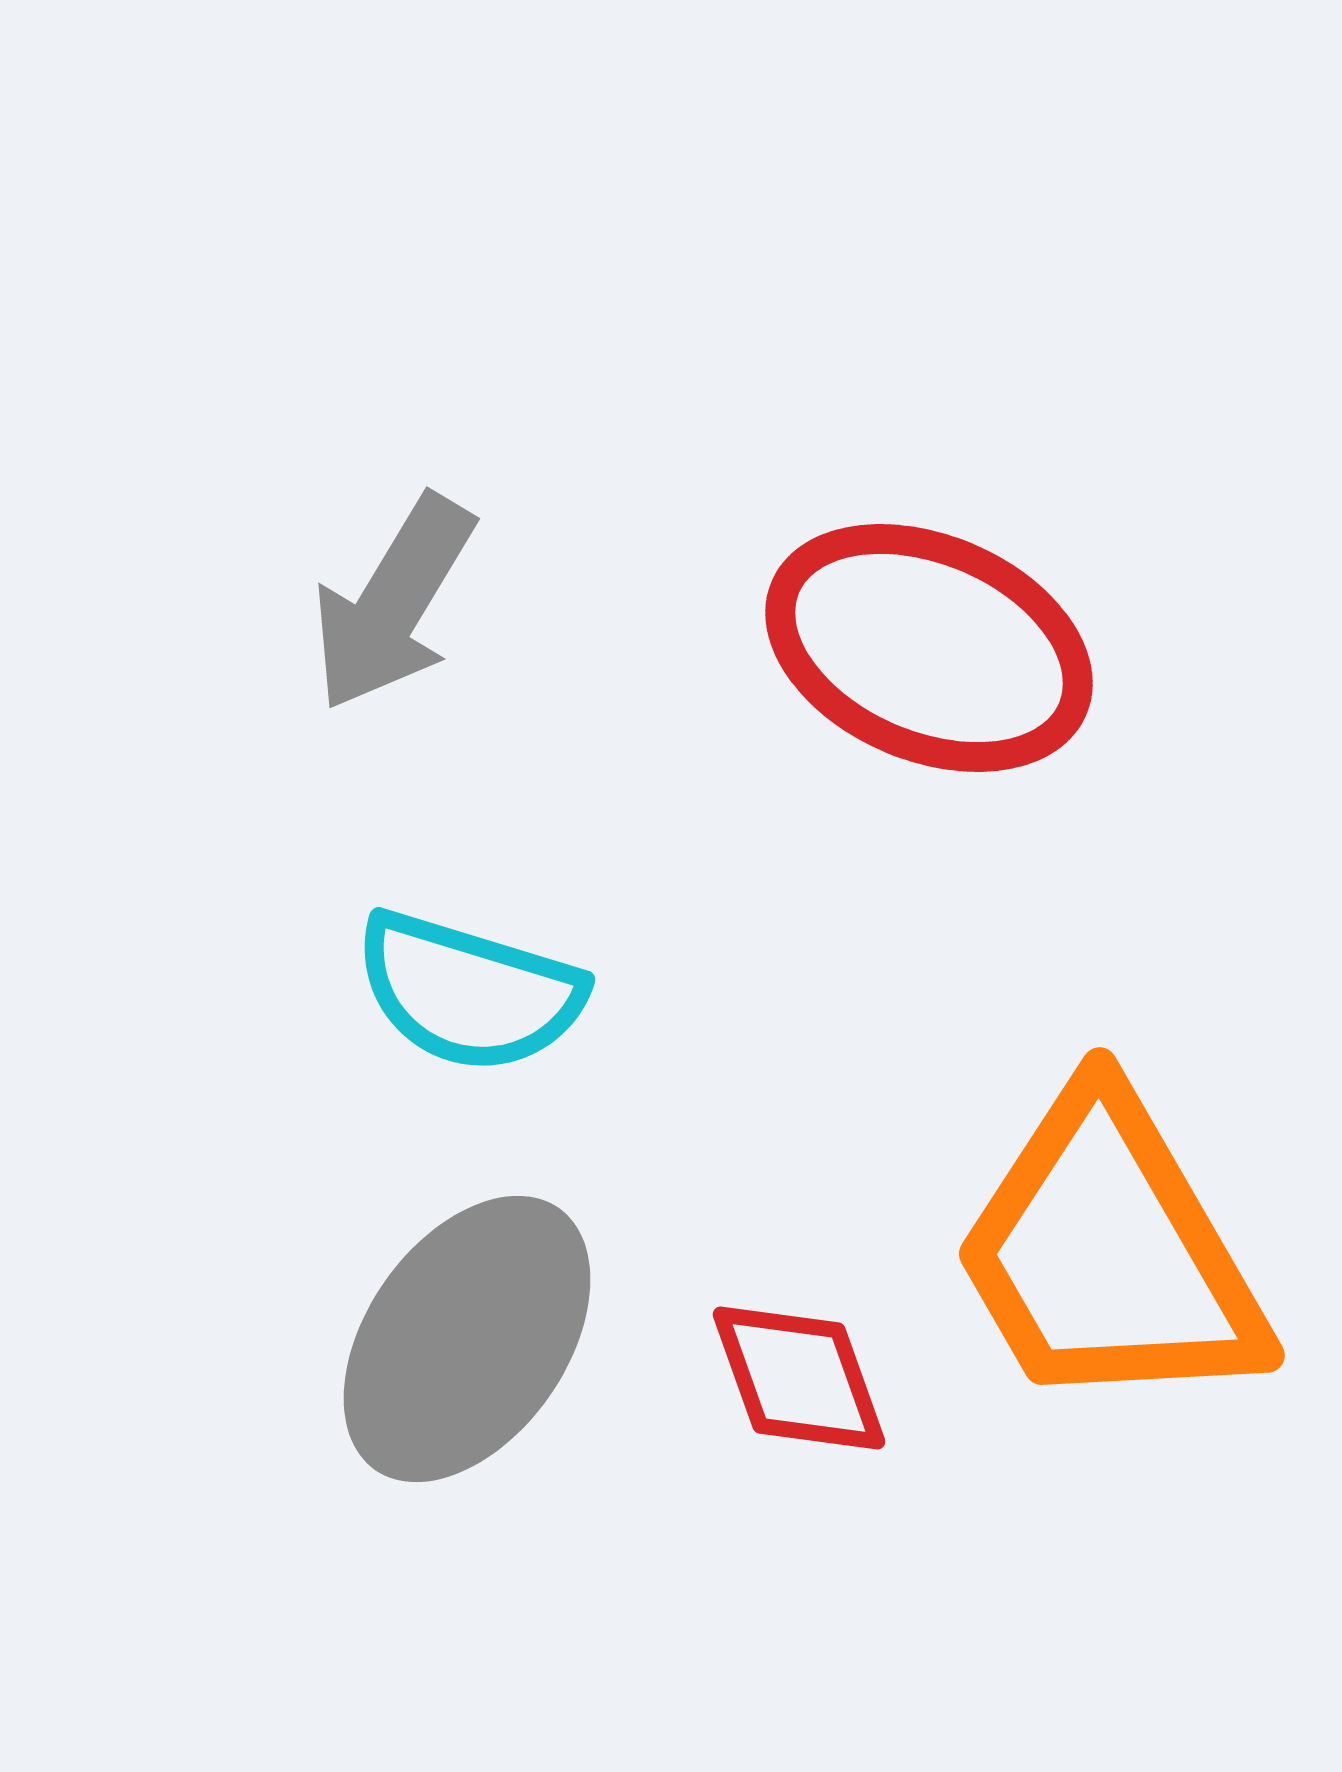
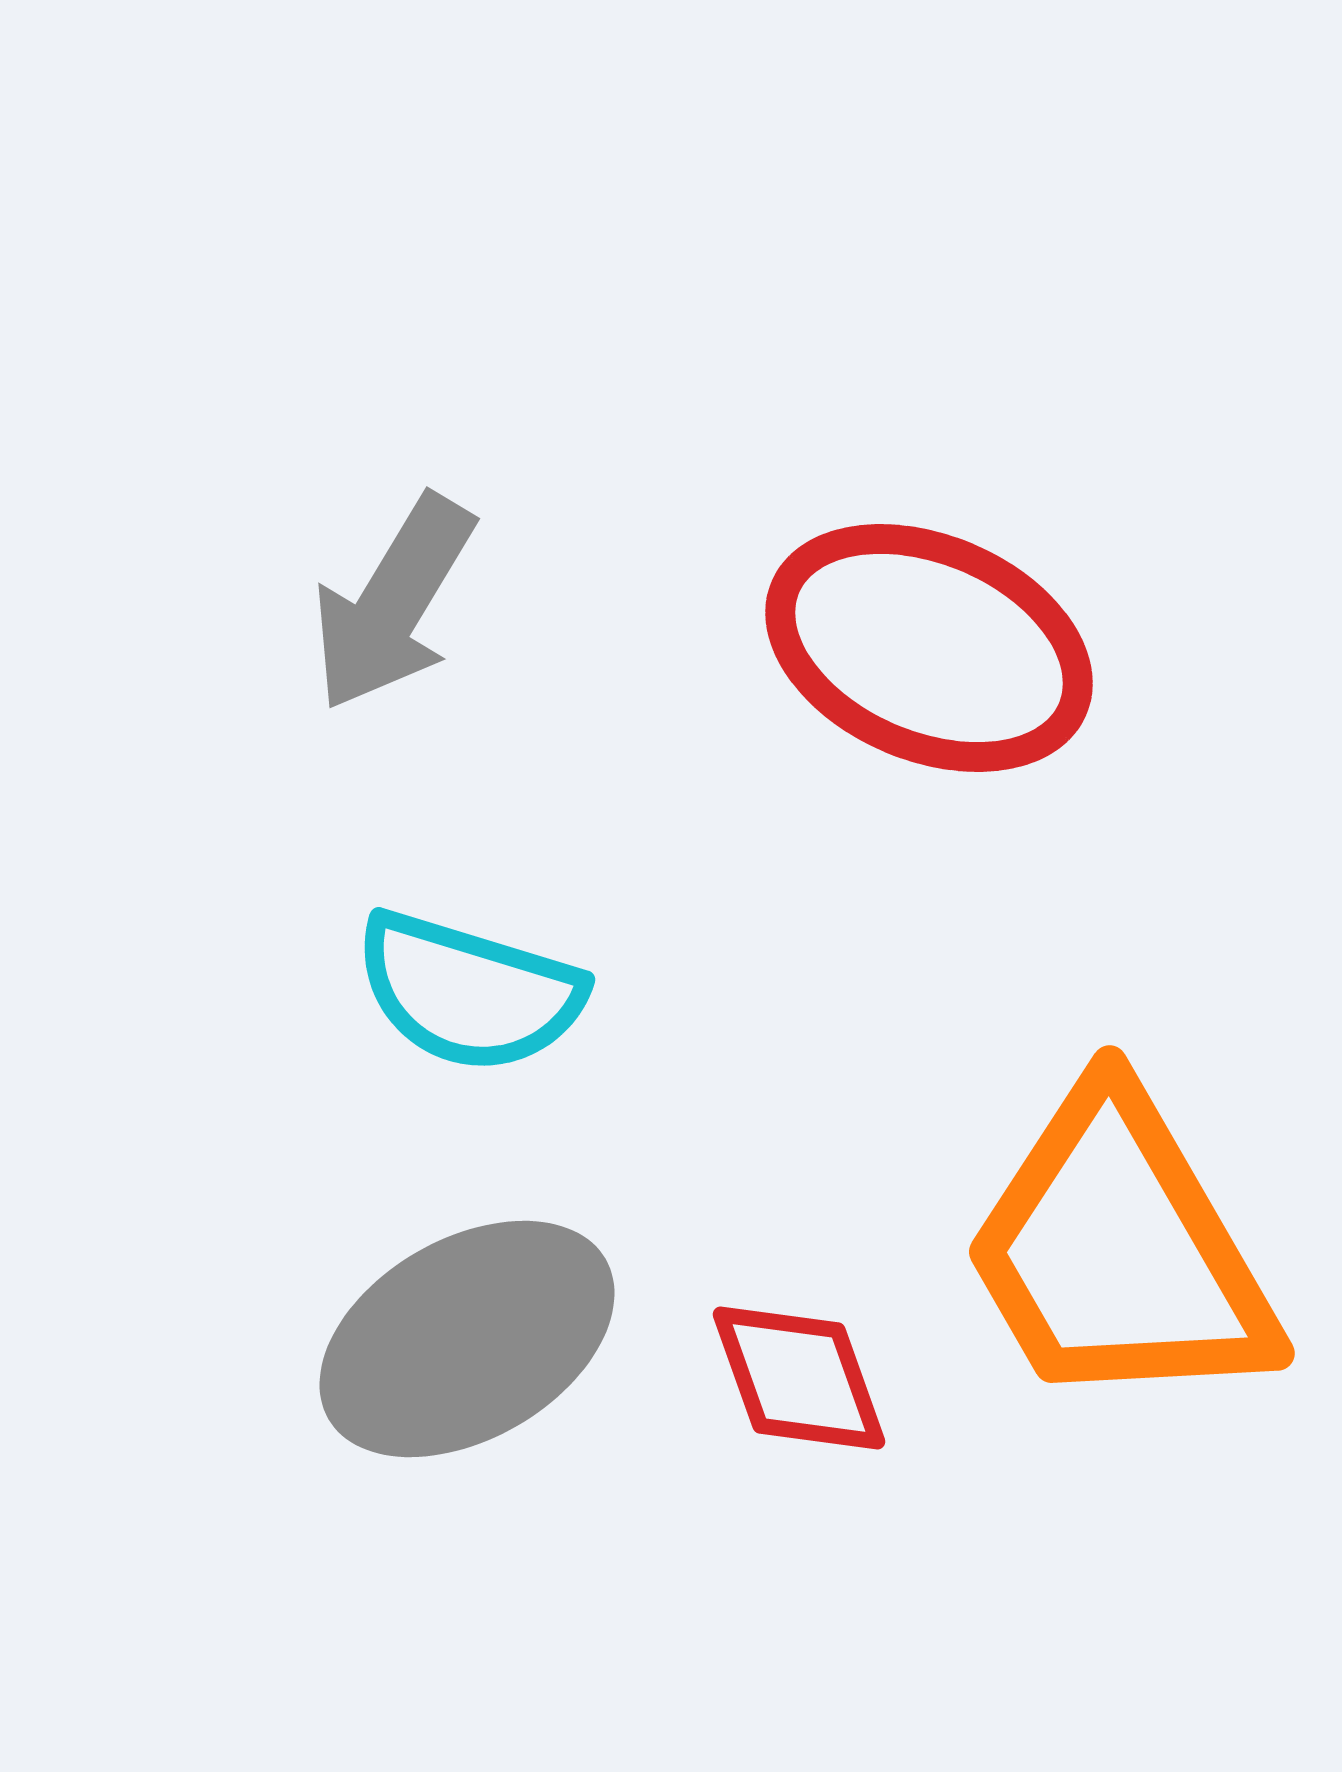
orange trapezoid: moved 10 px right, 2 px up
gray ellipse: rotated 25 degrees clockwise
